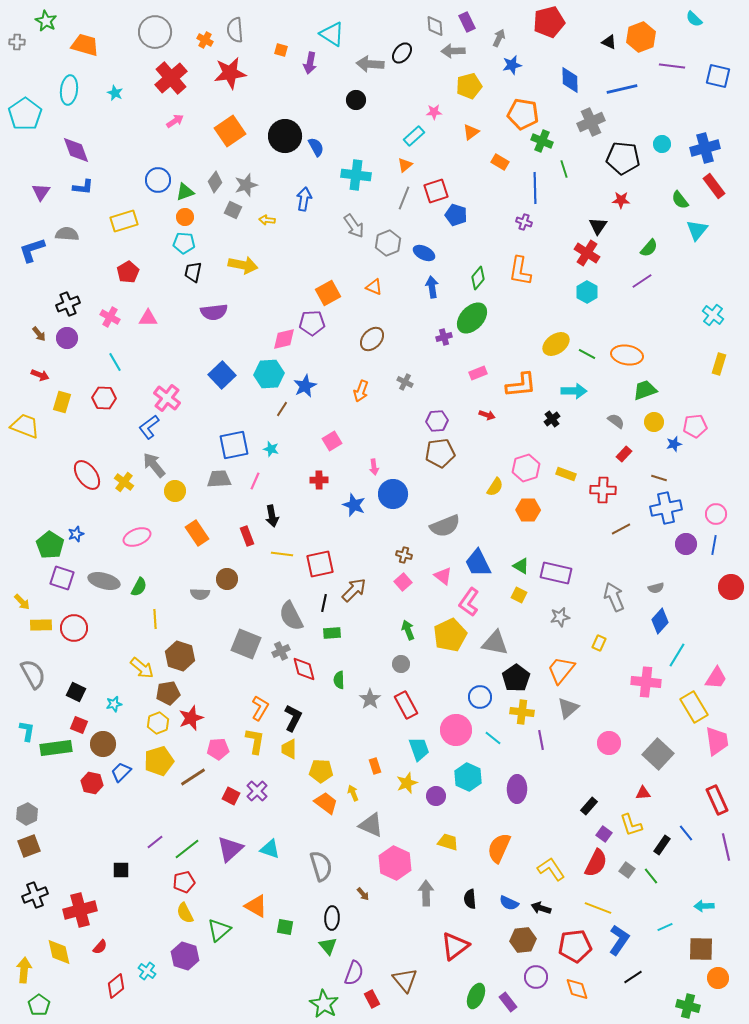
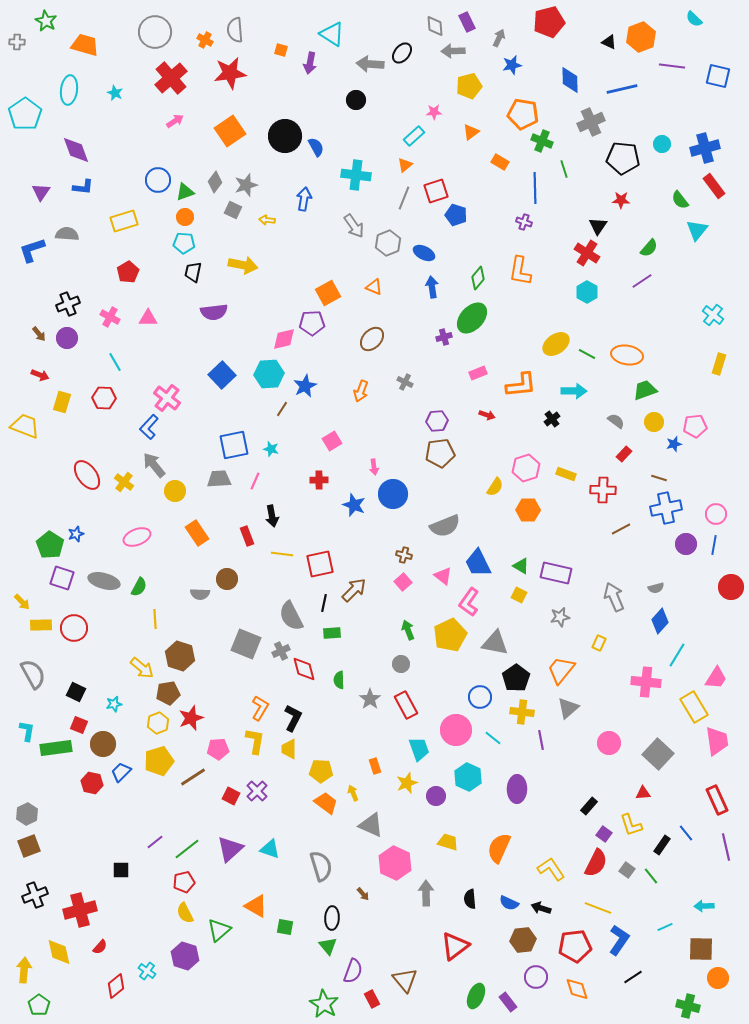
blue L-shape at (149, 427): rotated 10 degrees counterclockwise
purple semicircle at (354, 973): moved 1 px left, 2 px up
